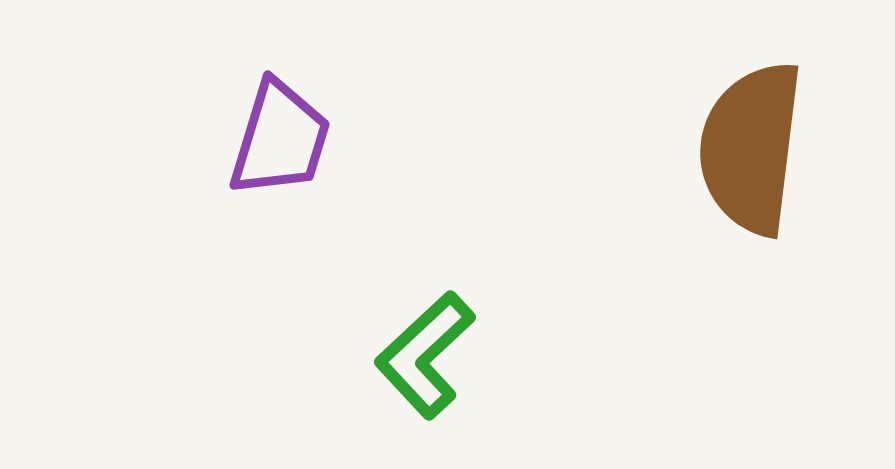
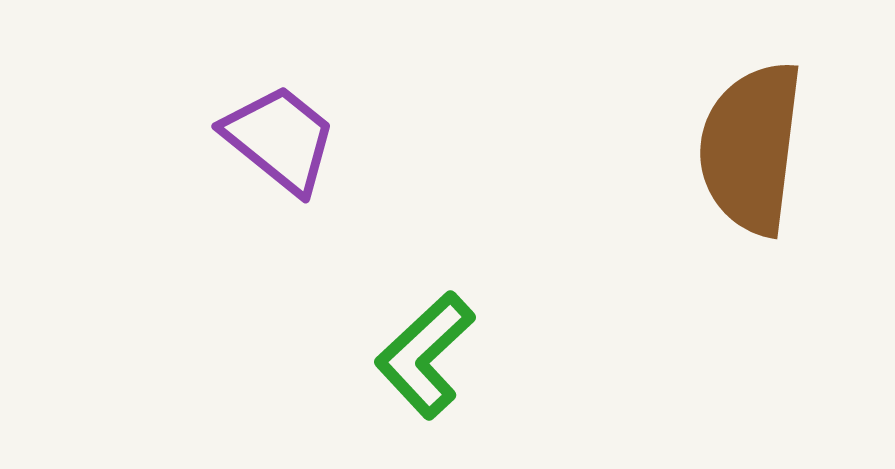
purple trapezoid: rotated 68 degrees counterclockwise
